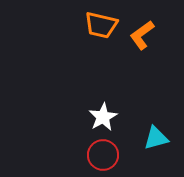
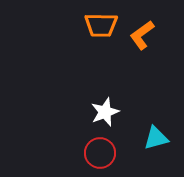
orange trapezoid: rotated 12 degrees counterclockwise
white star: moved 2 px right, 5 px up; rotated 8 degrees clockwise
red circle: moved 3 px left, 2 px up
